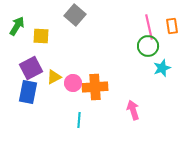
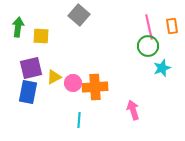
gray square: moved 4 px right
green arrow: moved 1 px right, 1 px down; rotated 24 degrees counterclockwise
purple square: rotated 15 degrees clockwise
